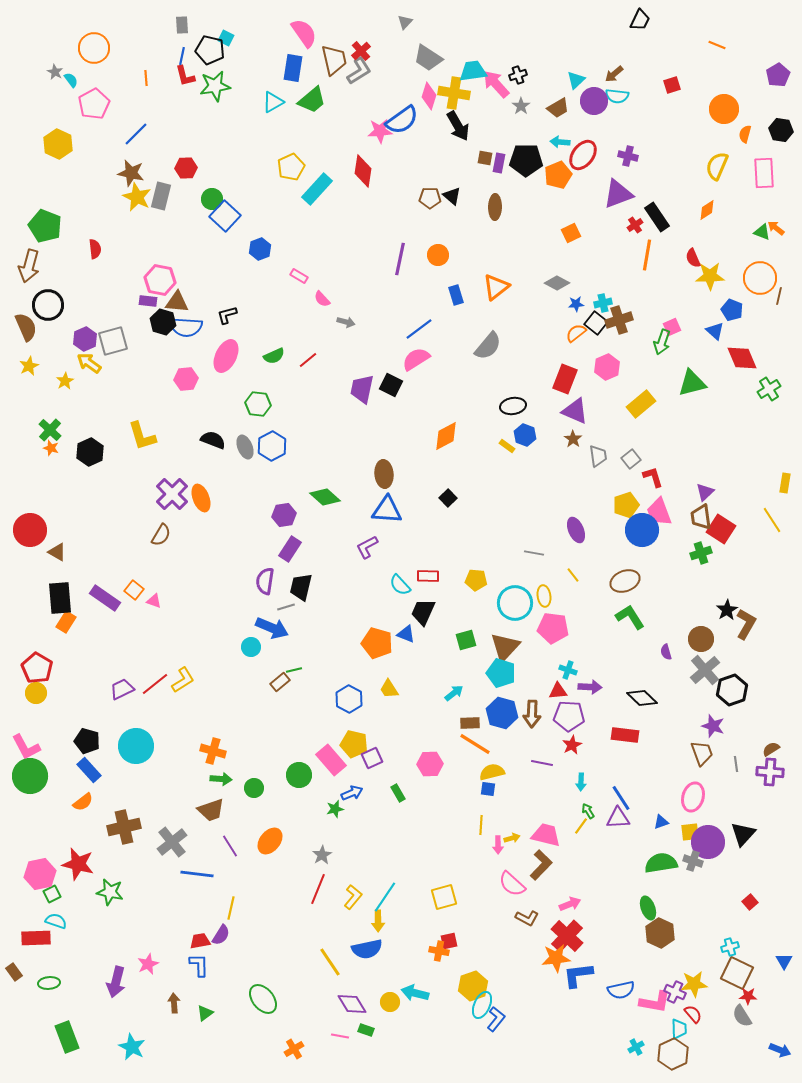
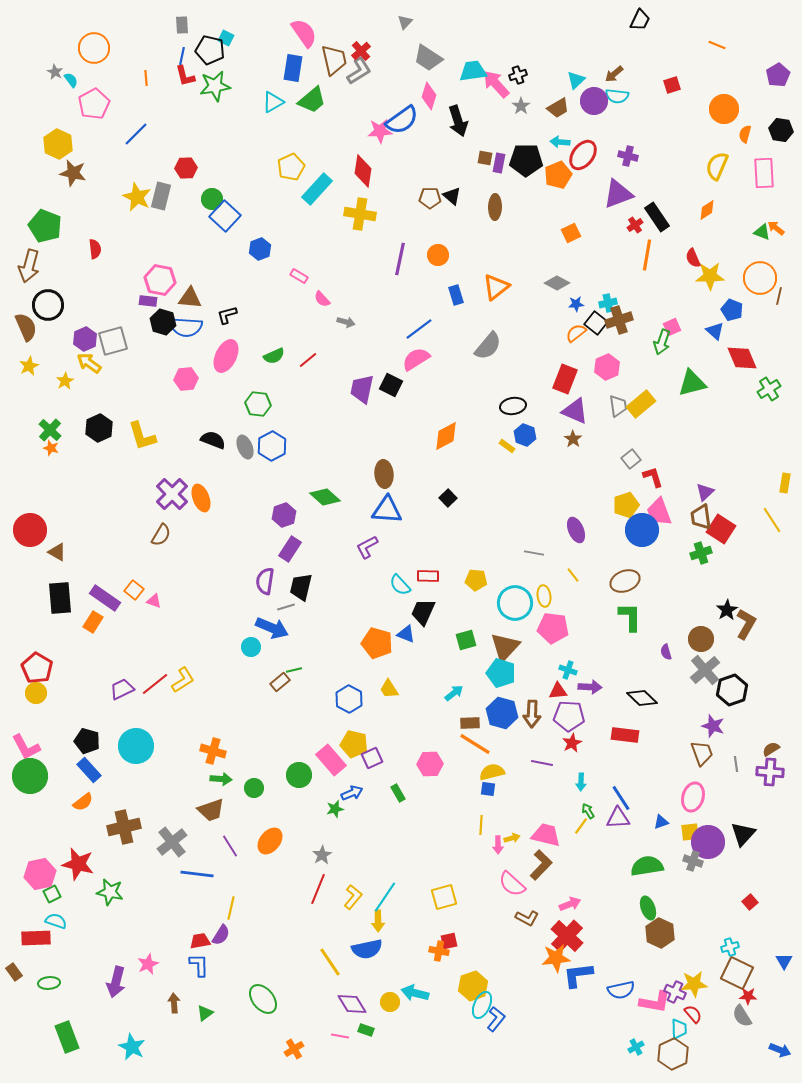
yellow cross at (454, 93): moved 94 px left, 121 px down
black arrow at (458, 126): moved 5 px up; rotated 12 degrees clockwise
brown star at (131, 173): moved 58 px left
brown triangle at (177, 302): moved 13 px right, 4 px up
cyan cross at (603, 303): moved 5 px right
black hexagon at (90, 452): moved 9 px right, 24 px up
gray trapezoid at (598, 456): moved 20 px right, 50 px up
purple hexagon at (284, 515): rotated 10 degrees counterclockwise
green L-shape at (630, 617): rotated 32 degrees clockwise
orange rectangle at (66, 622): moved 27 px right
red star at (572, 745): moved 2 px up
green semicircle at (661, 863): moved 14 px left, 3 px down
